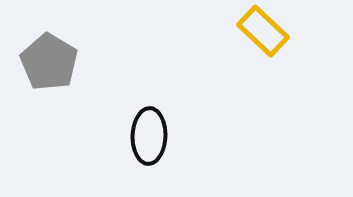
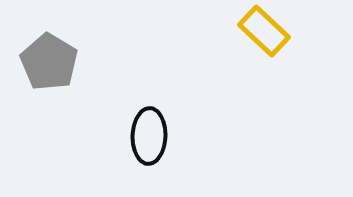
yellow rectangle: moved 1 px right
